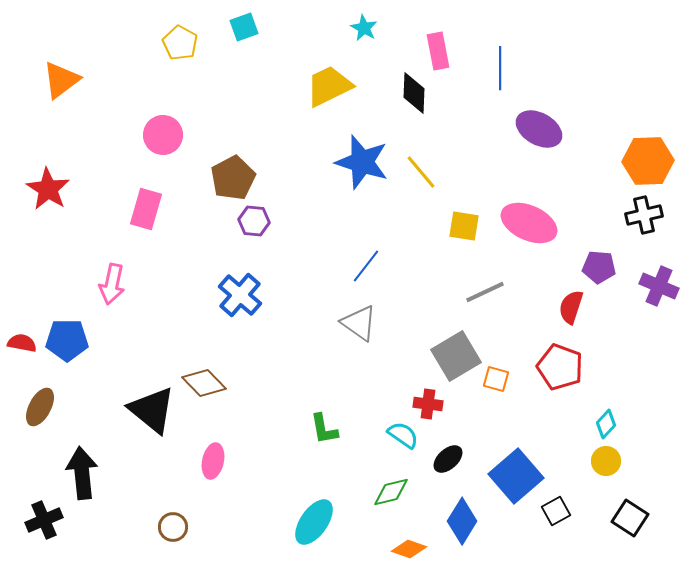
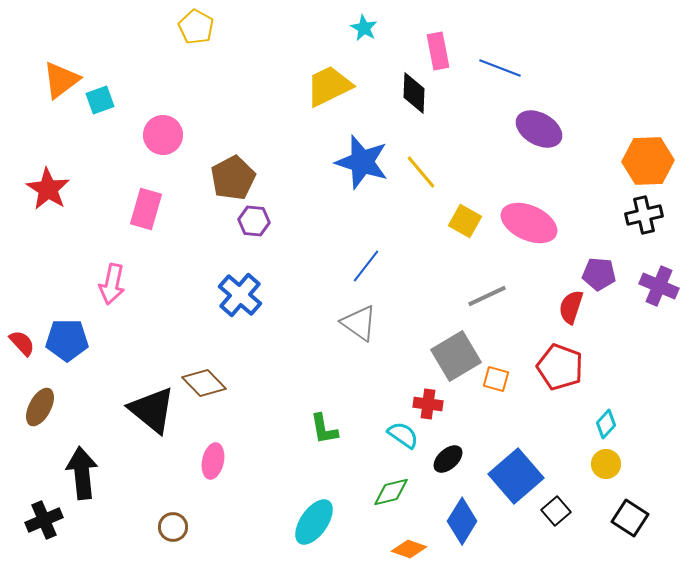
cyan square at (244, 27): moved 144 px left, 73 px down
yellow pentagon at (180, 43): moved 16 px right, 16 px up
blue line at (500, 68): rotated 69 degrees counterclockwise
yellow square at (464, 226): moved 1 px right, 5 px up; rotated 20 degrees clockwise
purple pentagon at (599, 267): moved 7 px down
gray line at (485, 292): moved 2 px right, 4 px down
red semicircle at (22, 343): rotated 36 degrees clockwise
yellow circle at (606, 461): moved 3 px down
black square at (556, 511): rotated 12 degrees counterclockwise
